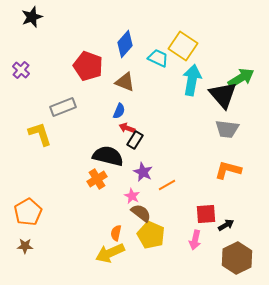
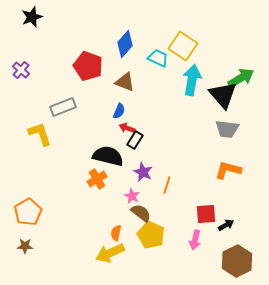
orange line: rotated 42 degrees counterclockwise
brown hexagon: moved 3 px down
